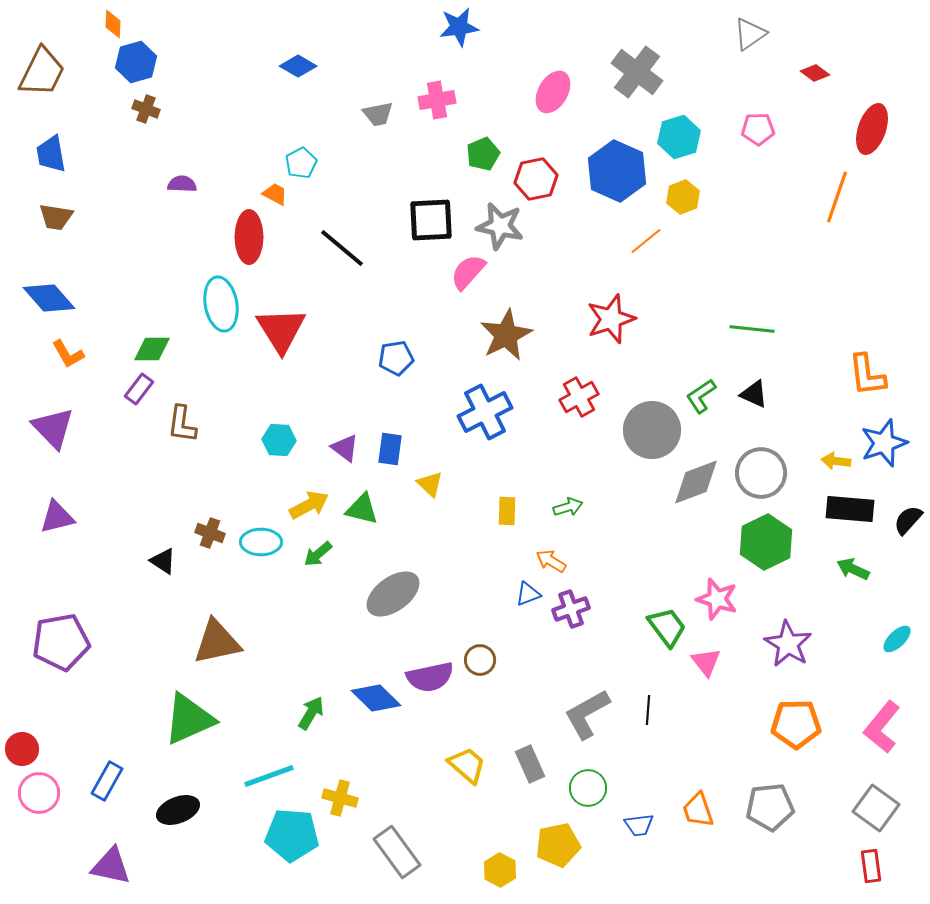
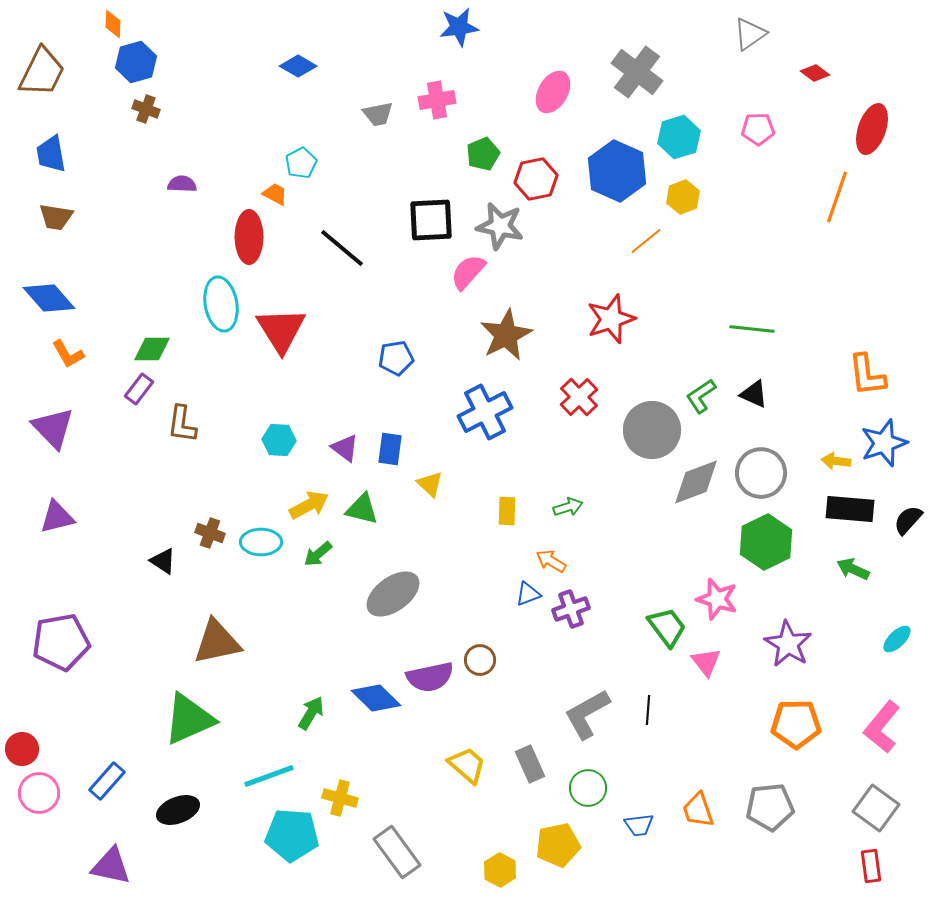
red cross at (579, 397): rotated 15 degrees counterclockwise
blue rectangle at (107, 781): rotated 12 degrees clockwise
